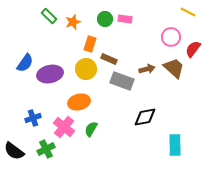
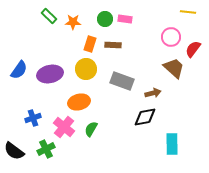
yellow line: rotated 21 degrees counterclockwise
orange star: rotated 21 degrees clockwise
brown rectangle: moved 4 px right, 14 px up; rotated 21 degrees counterclockwise
blue semicircle: moved 6 px left, 7 px down
brown arrow: moved 6 px right, 24 px down
cyan rectangle: moved 3 px left, 1 px up
